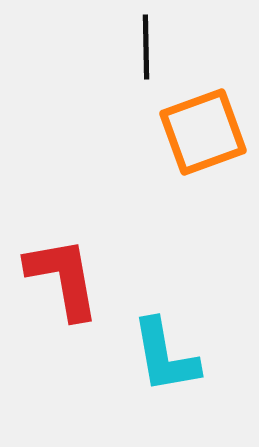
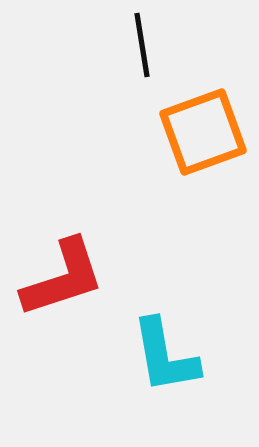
black line: moved 4 px left, 2 px up; rotated 8 degrees counterclockwise
red L-shape: rotated 82 degrees clockwise
